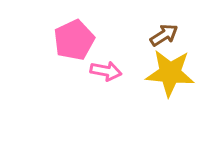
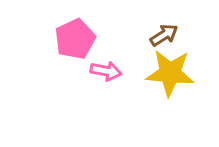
pink pentagon: moved 1 px right, 1 px up
